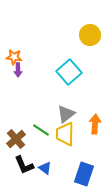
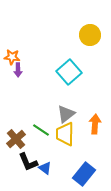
orange star: moved 2 px left
black L-shape: moved 4 px right, 3 px up
blue rectangle: rotated 20 degrees clockwise
